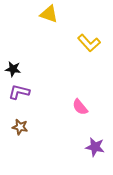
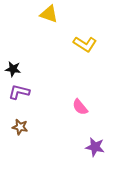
yellow L-shape: moved 4 px left, 1 px down; rotated 15 degrees counterclockwise
